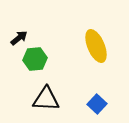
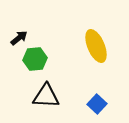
black triangle: moved 3 px up
